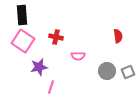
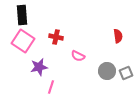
pink semicircle: rotated 24 degrees clockwise
gray square: moved 2 px left, 1 px down
